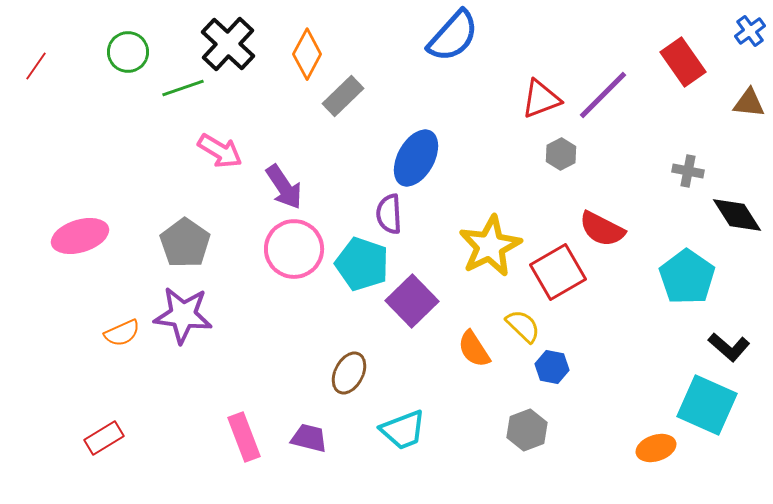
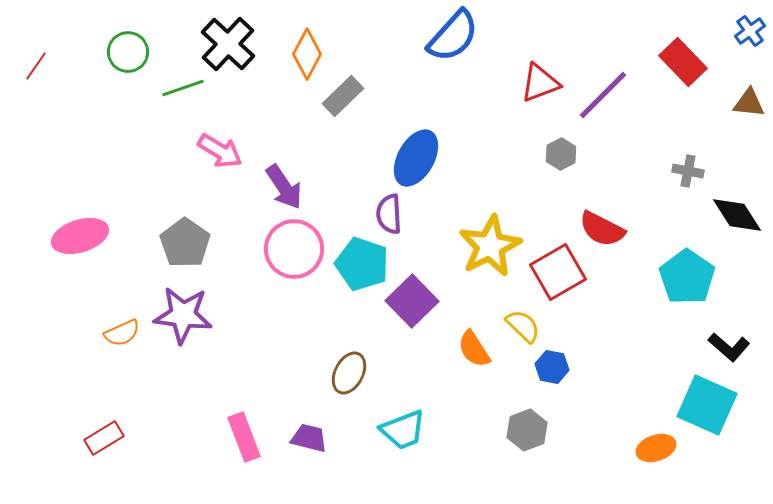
red rectangle at (683, 62): rotated 9 degrees counterclockwise
red triangle at (541, 99): moved 1 px left, 16 px up
